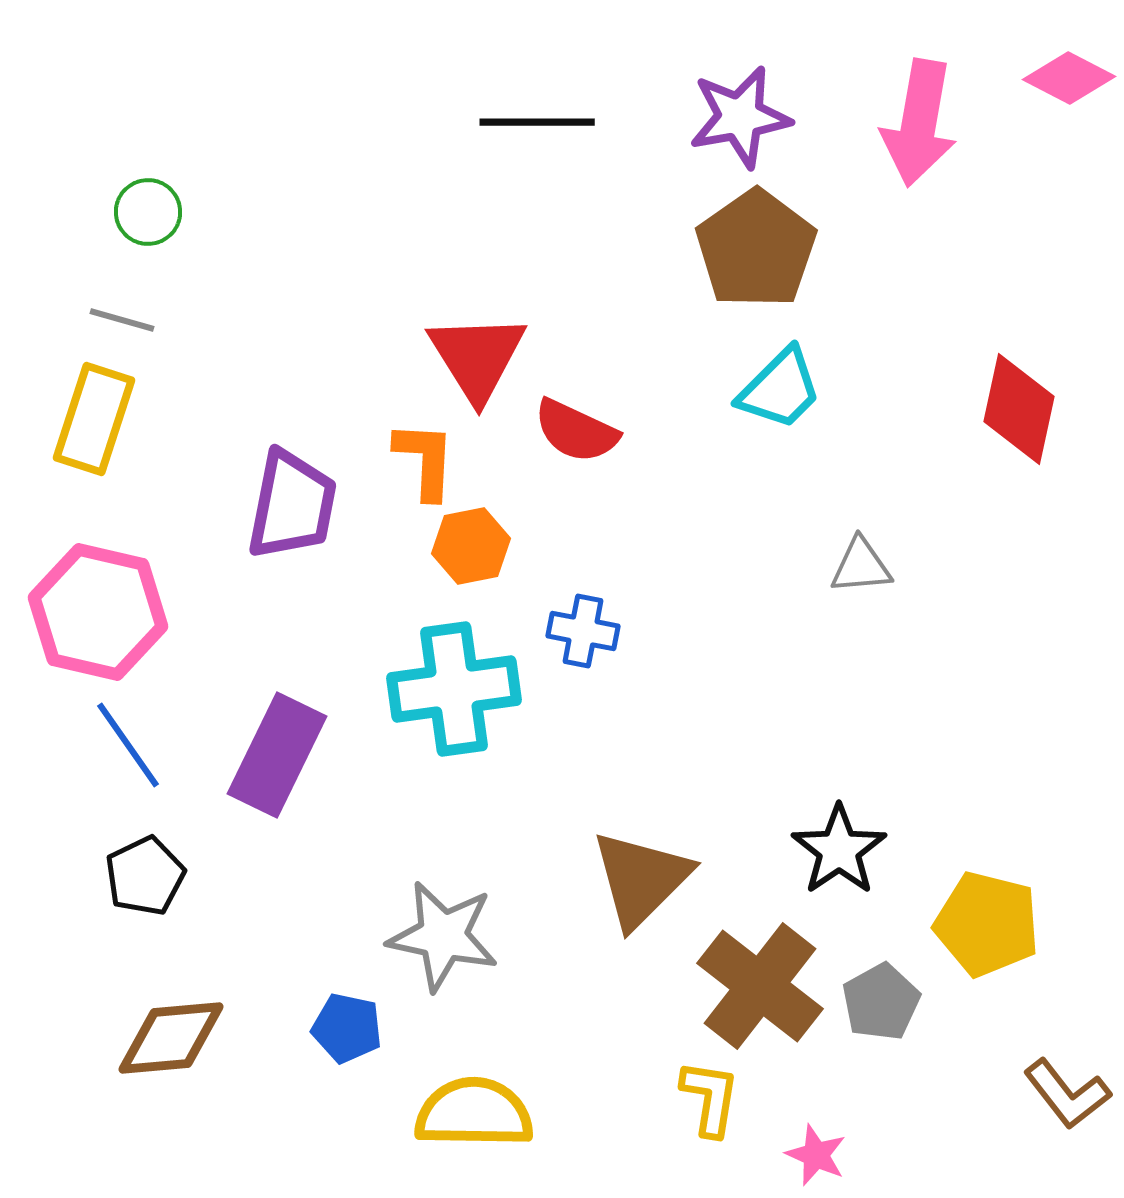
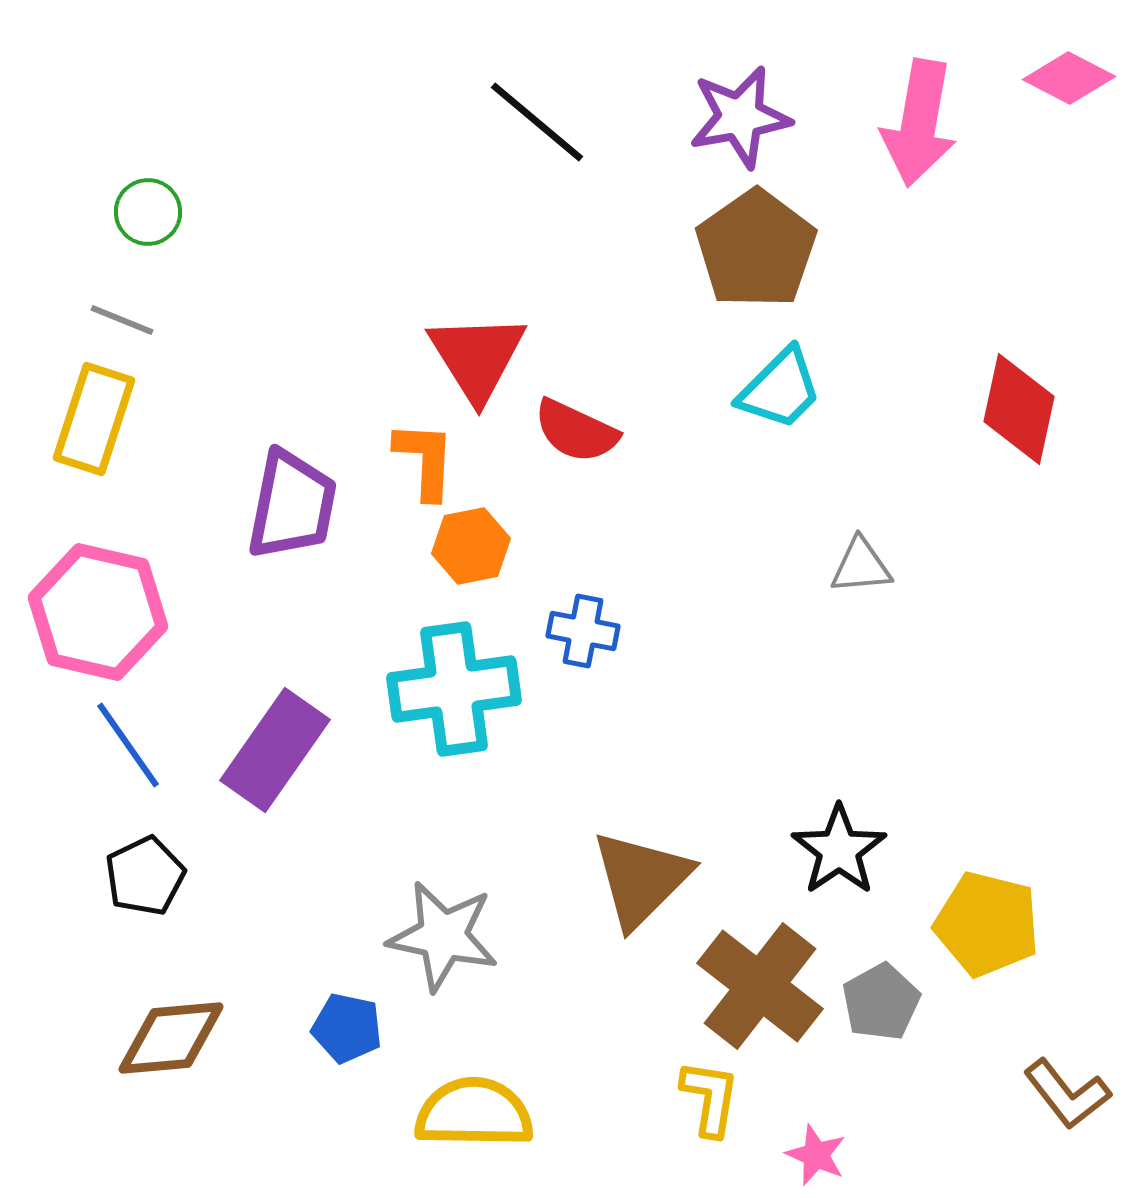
black line: rotated 40 degrees clockwise
gray line: rotated 6 degrees clockwise
purple rectangle: moved 2 px left, 5 px up; rotated 9 degrees clockwise
